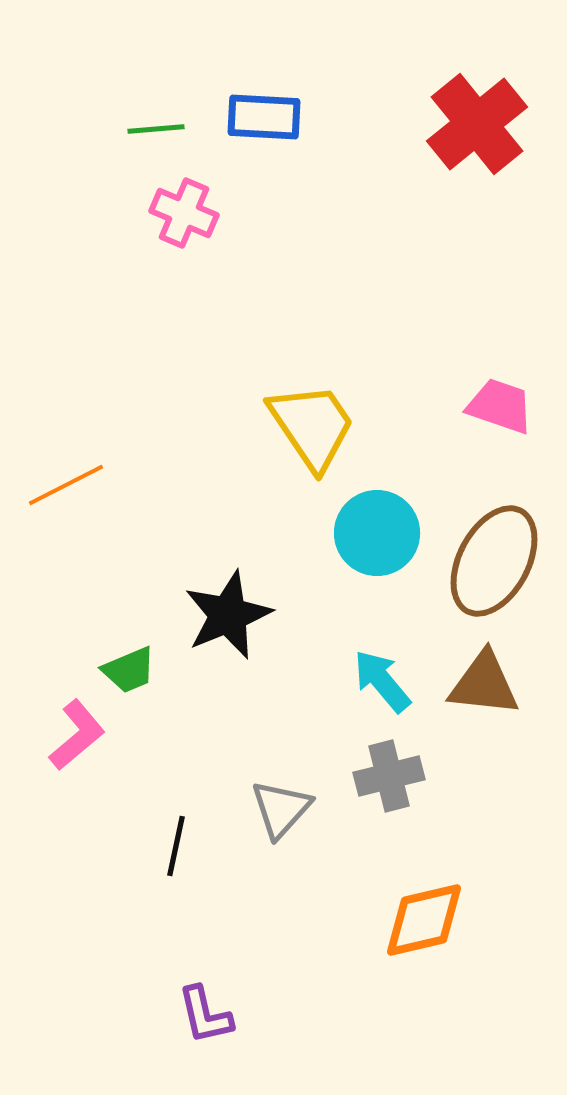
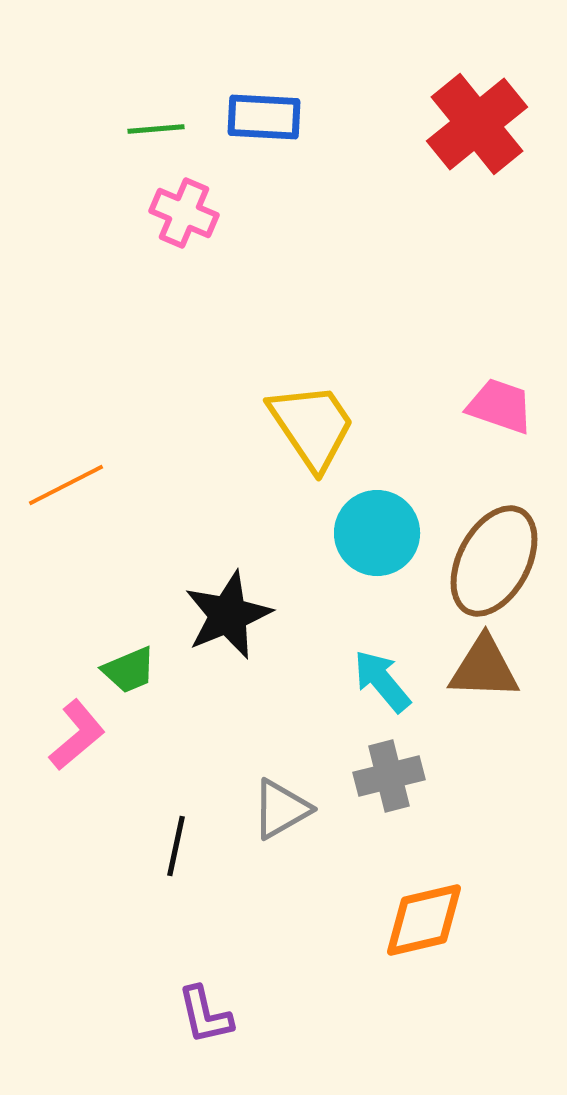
brown triangle: moved 16 px up; rotated 4 degrees counterclockwise
gray triangle: rotated 18 degrees clockwise
